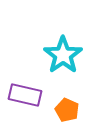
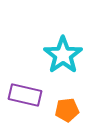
orange pentagon: rotated 30 degrees counterclockwise
